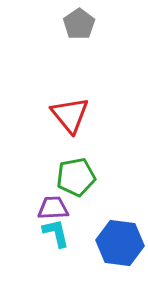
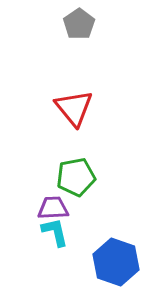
red triangle: moved 4 px right, 7 px up
cyan L-shape: moved 1 px left, 1 px up
blue hexagon: moved 4 px left, 19 px down; rotated 12 degrees clockwise
